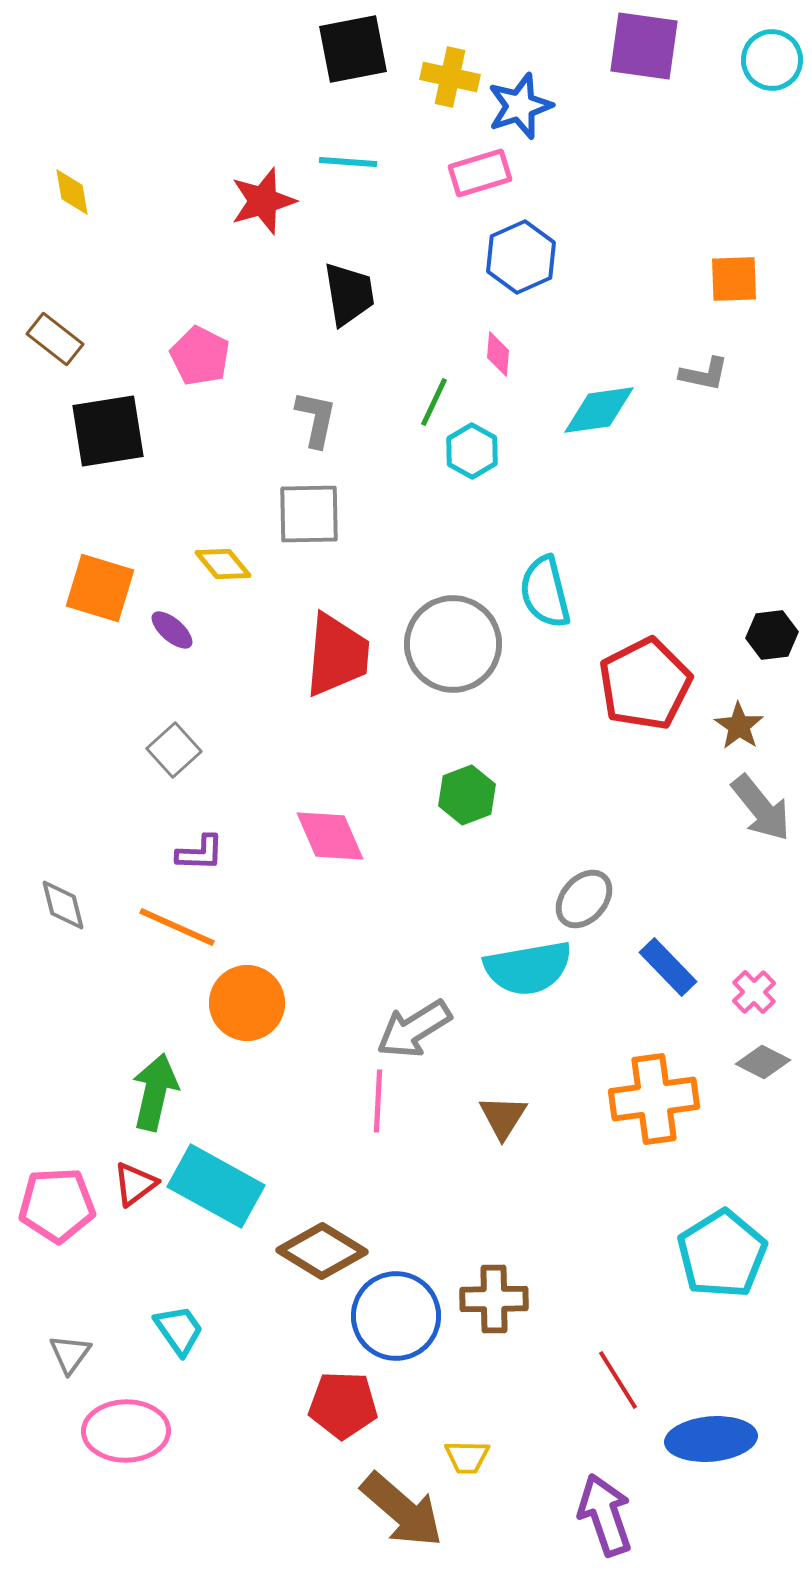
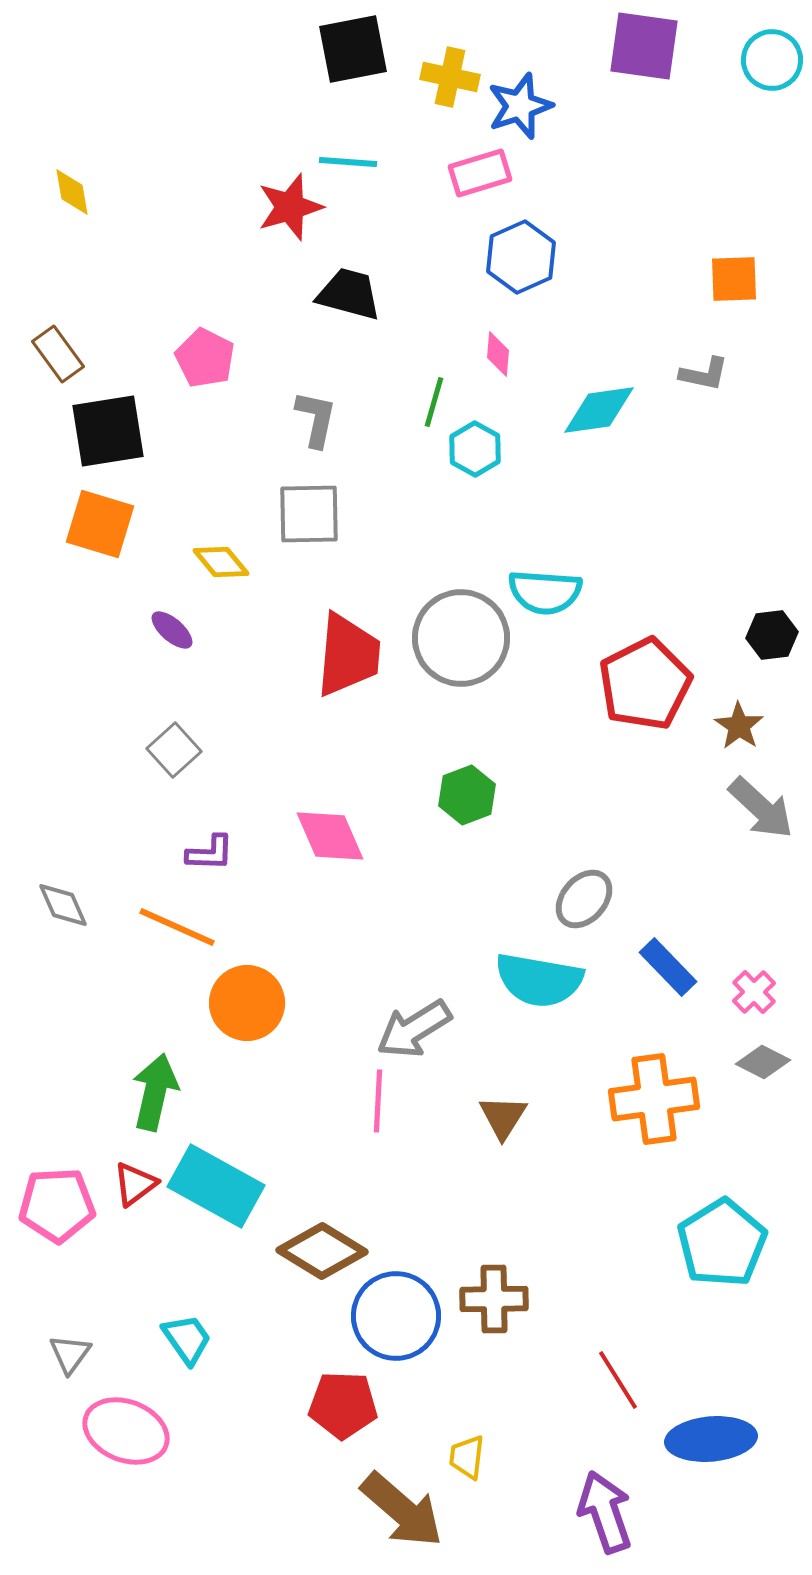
red star at (263, 201): moved 27 px right, 6 px down
black trapezoid at (349, 294): rotated 66 degrees counterclockwise
brown rectangle at (55, 339): moved 3 px right, 15 px down; rotated 16 degrees clockwise
pink pentagon at (200, 356): moved 5 px right, 2 px down
green line at (434, 402): rotated 9 degrees counterclockwise
cyan hexagon at (472, 451): moved 3 px right, 2 px up
yellow diamond at (223, 564): moved 2 px left, 2 px up
orange square at (100, 588): moved 64 px up
cyan semicircle at (545, 592): rotated 72 degrees counterclockwise
gray circle at (453, 644): moved 8 px right, 6 px up
red trapezoid at (337, 655): moved 11 px right
gray arrow at (761, 808): rotated 8 degrees counterclockwise
purple L-shape at (200, 853): moved 10 px right
gray diamond at (63, 905): rotated 10 degrees counterclockwise
cyan semicircle at (528, 968): moved 11 px right, 12 px down; rotated 20 degrees clockwise
cyan pentagon at (722, 1254): moved 11 px up
cyan trapezoid at (179, 1330): moved 8 px right, 9 px down
pink ellipse at (126, 1431): rotated 22 degrees clockwise
yellow trapezoid at (467, 1457): rotated 96 degrees clockwise
purple arrow at (605, 1515): moved 3 px up
